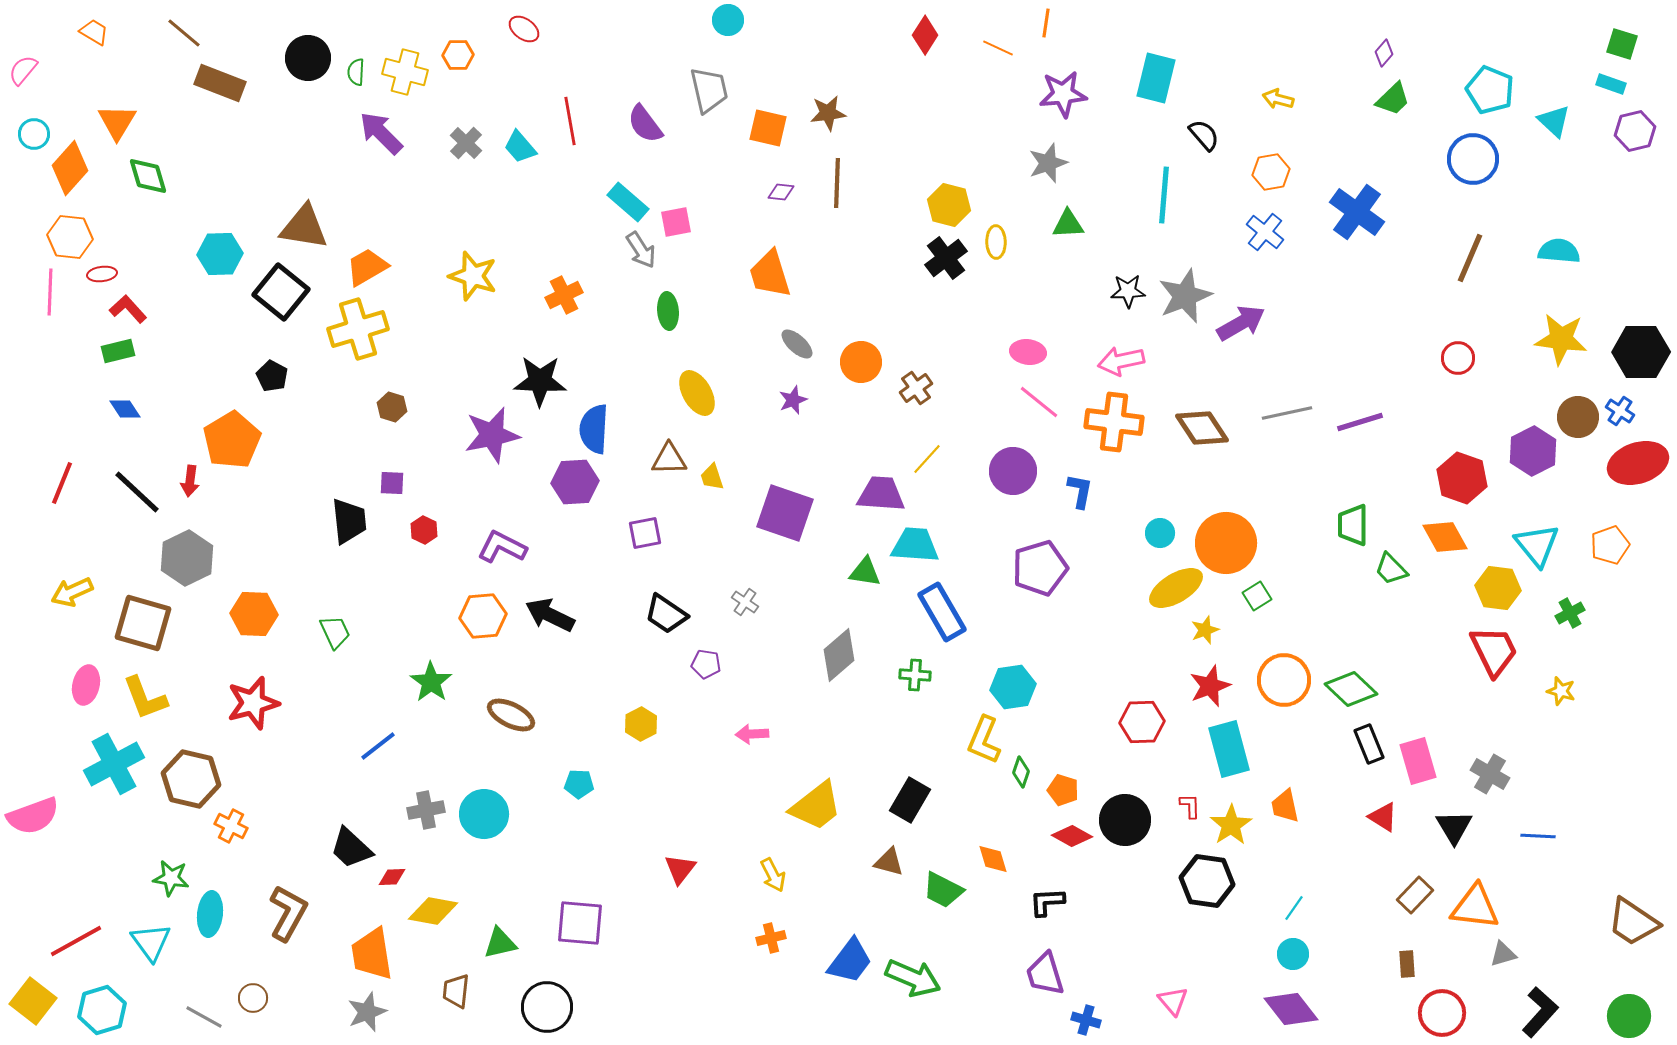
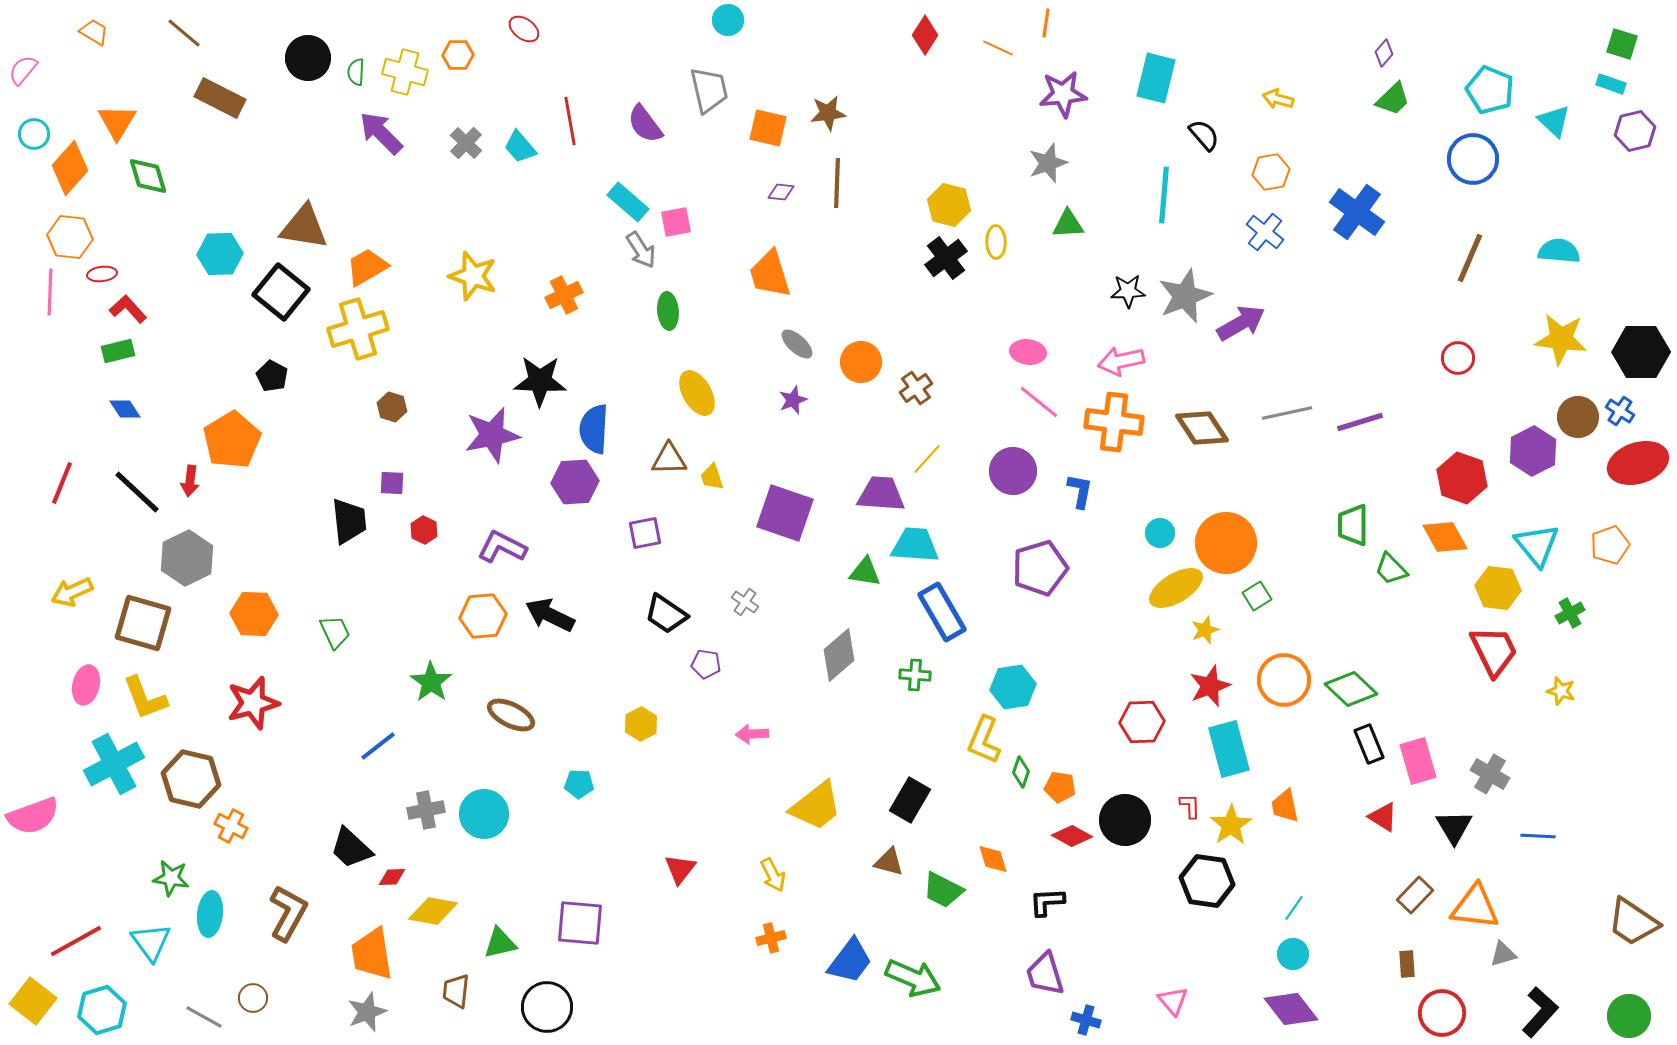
brown rectangle at (220, 83): moved 15 px down; rotated 6 degrees clockwise
orange pentagon at (1063, 790): moved 3 px left, 3 px up; rotated 8 degrees counterclockwise
